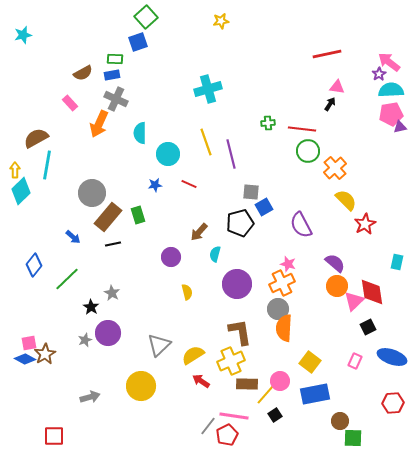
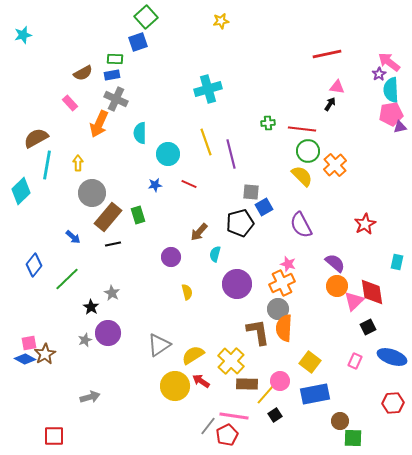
cyan semicircle at (391, 90): rotated 90 degrees counterclockwise
orange cross at (335, 168): moved 3 px up
yellow arrow at (15, 170): moved 63 px right, 7 px up
yellow semicircle at (346, 200): moved 44 px left, 24 px up
brown L-shape at (240, 332): moved 18 px right
gray triangle at (159, 345): rotated 10 degrees clockwise
yellow cross at (231, 361): rotated 24 degrees counterclockwise
yellow circle at (141, 386): moved 34 px right
